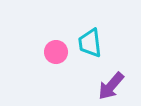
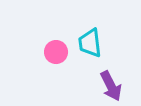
purple arrow: rotated 68 degrees counterclockwise
